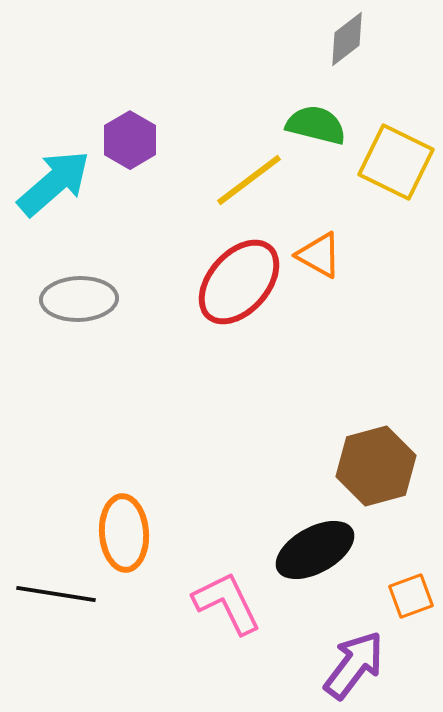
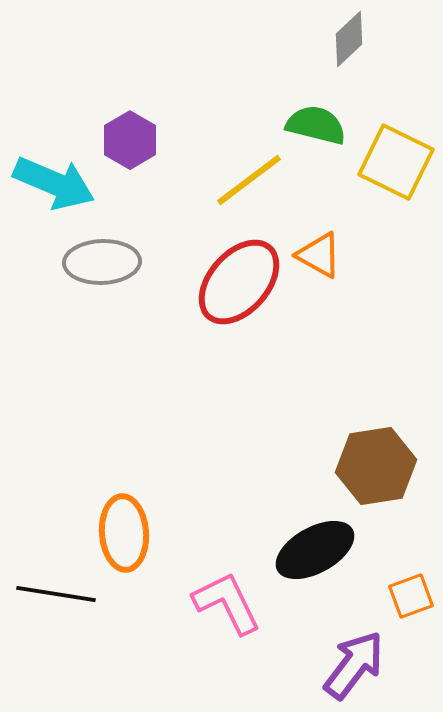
gray diamond: moved 2 px right; rotated 6 degrees counterclockwise
cyan arrow: rotated 64 degrees clockwise
gray ellipse: moved 23 px right, 37 px up
brown hexagon: rotated 6 degrees clockwise
